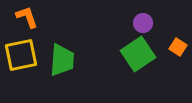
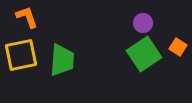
green square: moved 6 px right
